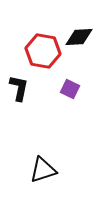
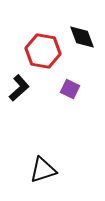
black diamond: moved 3 px right; rotated 72 degrees clockwise
black L-shape: rotated 36 degrees clockwise
